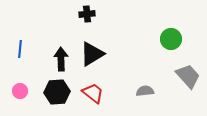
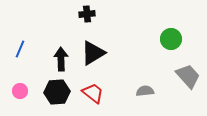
blue line: rotated 18 degrees clockwise
black triangle: moved 1 px right, 1 px up
